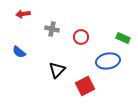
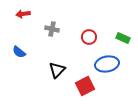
red circle: moved 8 px right
blue ellipse: moved 1 px left, 3 px down
